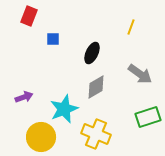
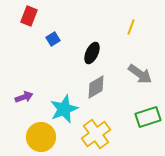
blue square: rotated 32 degrees counterclockwise
yellow cross: rotated 32 degrees clockwise
